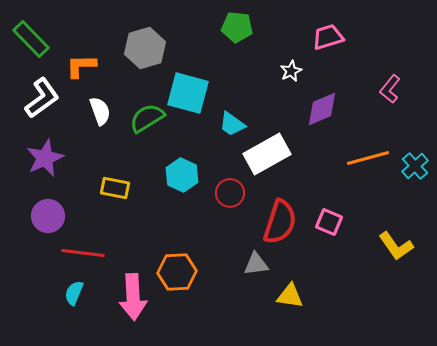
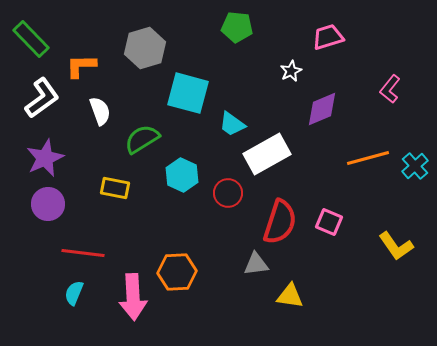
green semicircle: moved 5 px left, 21 px down
red circle: moved 2 px left
purple circle: moved 12 px up
